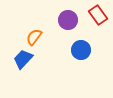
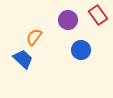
blue trapezoid: rotated 90 degrees clockwise
